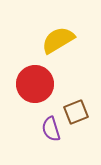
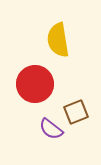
yellow semicircle: rotated 68 degrees counterclockwise
purple semicircle: rotated 35 degrees counterclockwise
